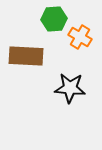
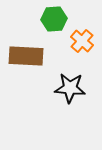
orange cross: moved 2 px right, 4 px down; rotated 10 degrees clockwise
